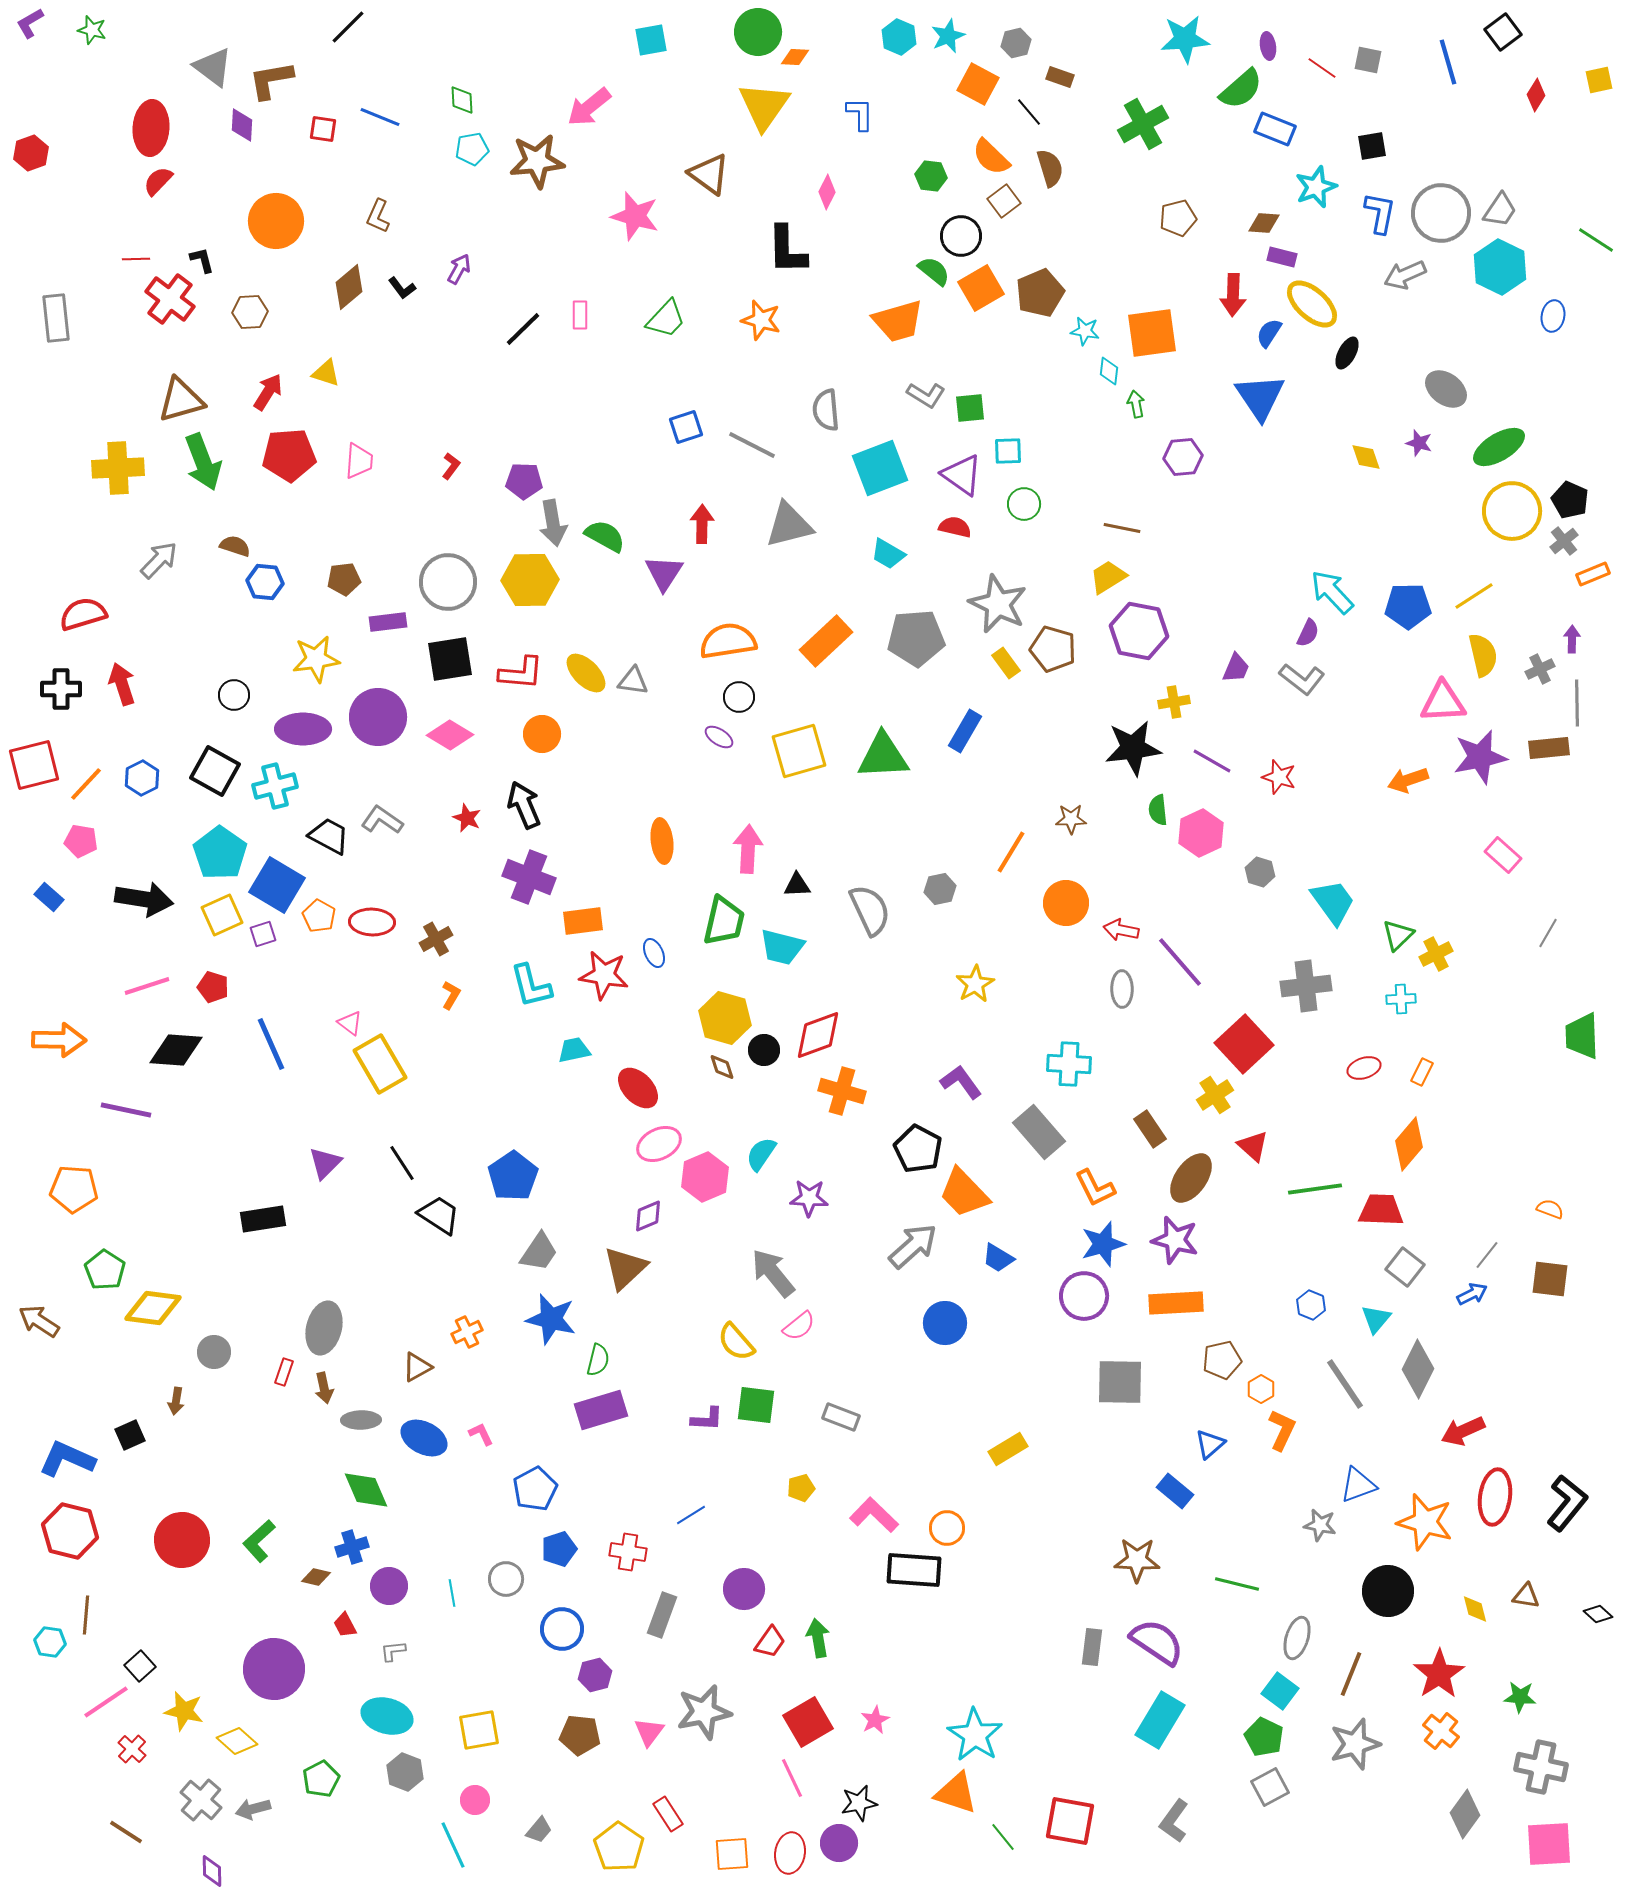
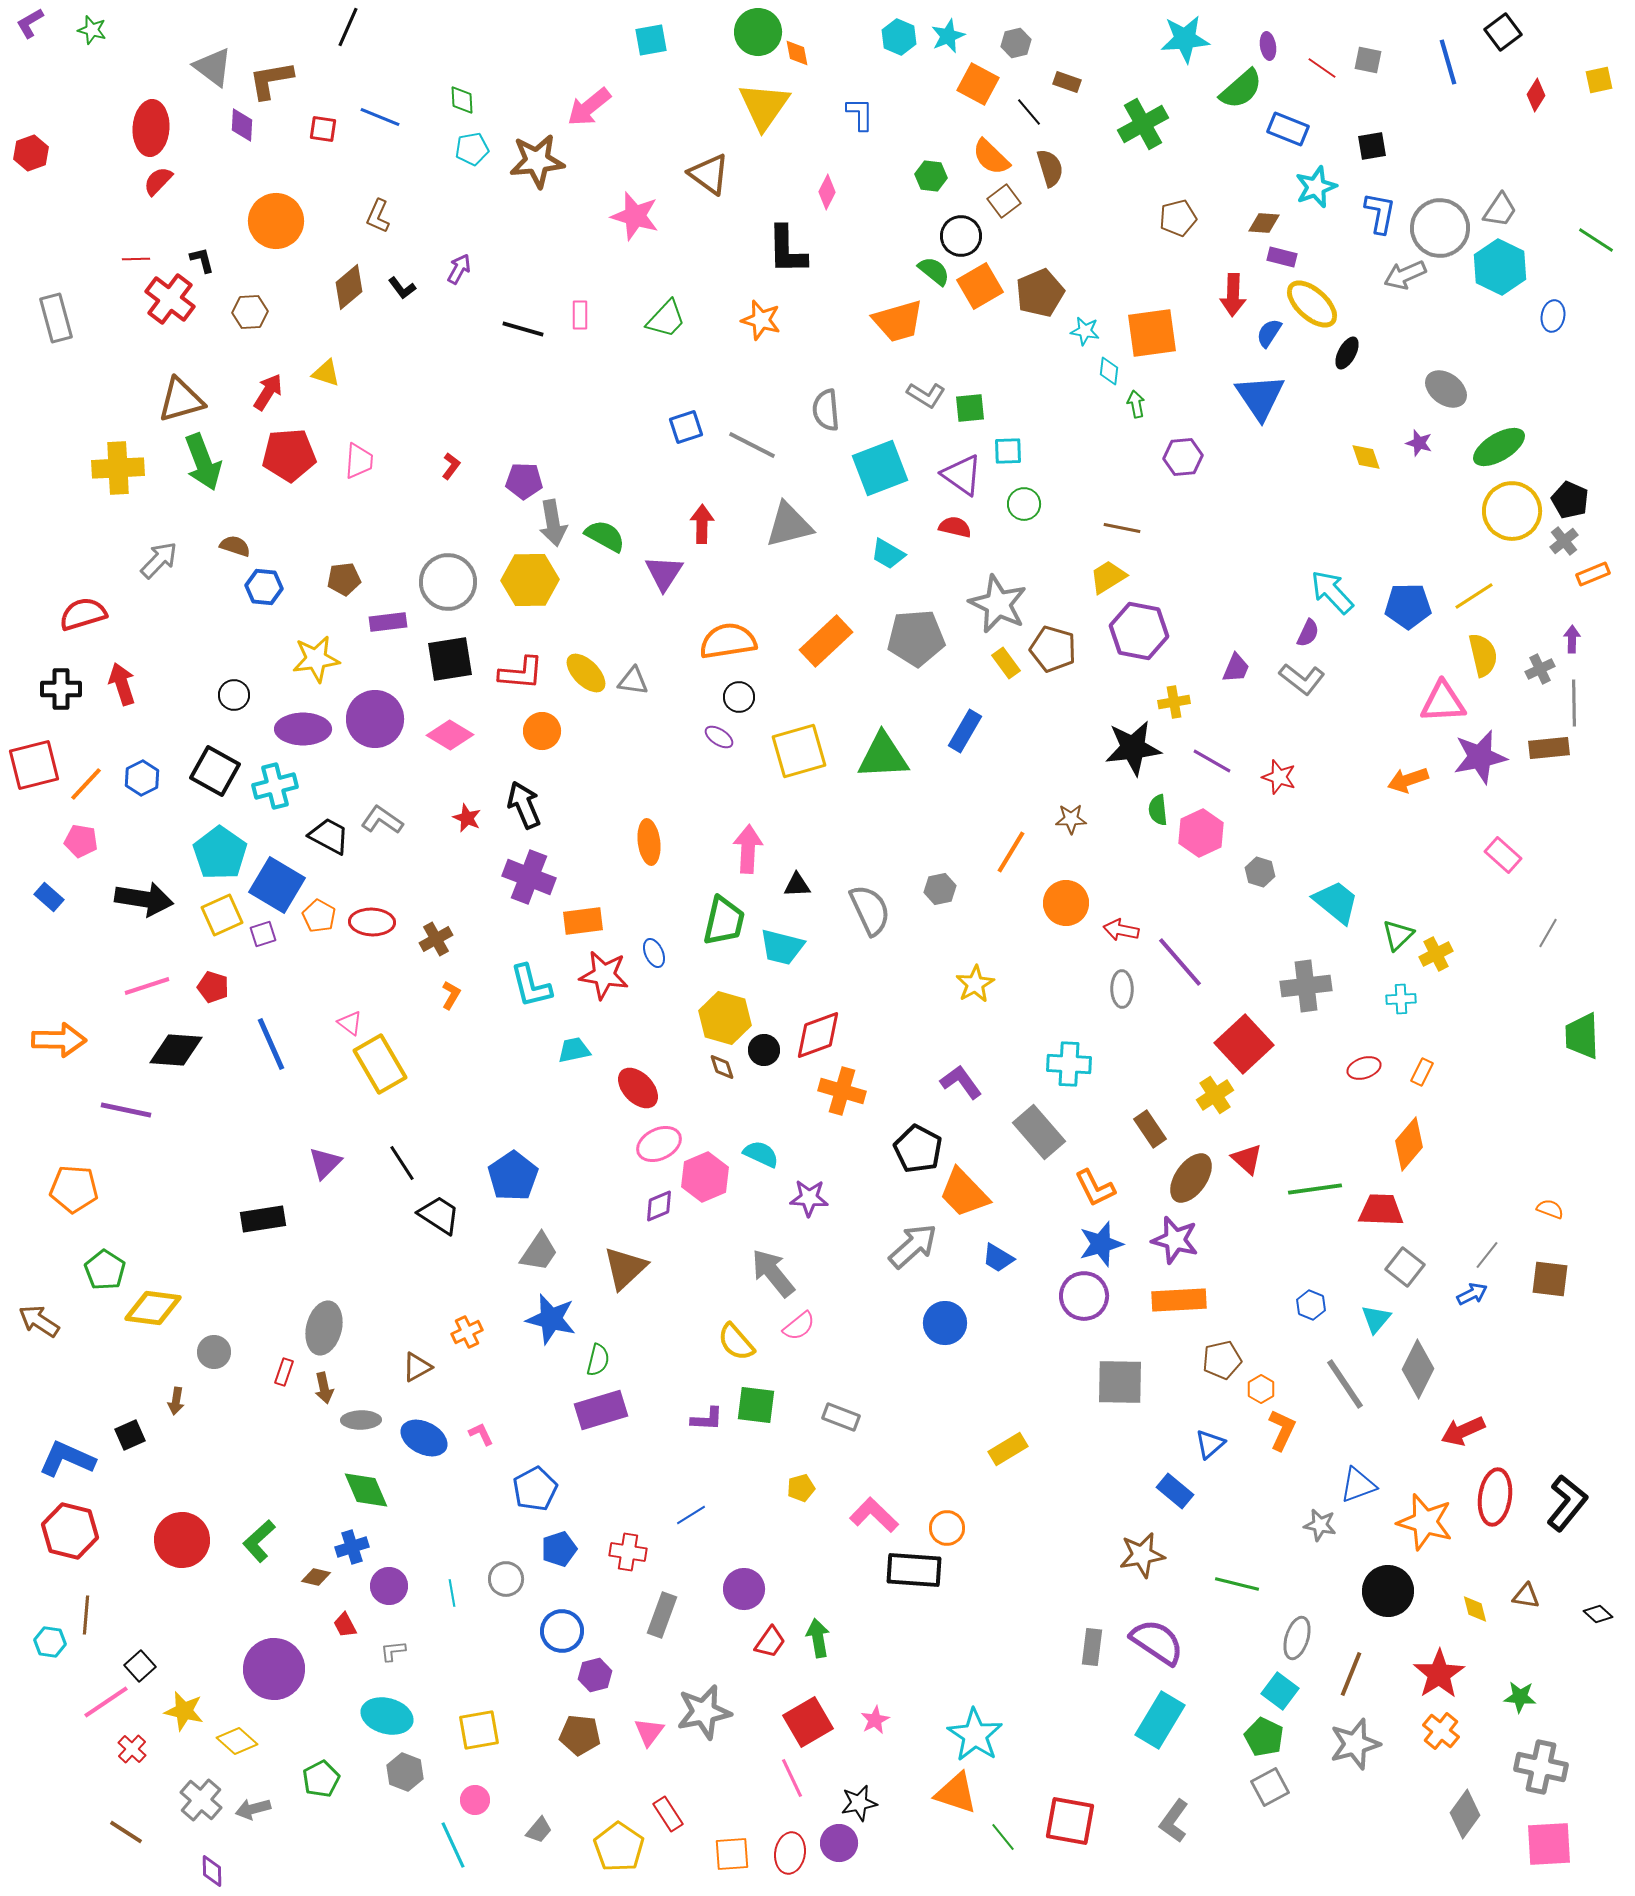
black line at (348, 27): rotated 21 degrees counterclockwise
orange diamond at (795, 57): moved 2 px right, 4 px up; rotated 76 degrees clockwise
brown rectangle at (1060, 77): moved 7 px right, 5 px down
blue rectangle at (1275, 129): moved 13 px right
gray circle at (1441, 213): moved 1 px left, 15 px down
orange square at (981, 288): moved 1 px left, 2 px up
gray rectangle at (56, 318): rotated 9 degrees counterclockwise
black line at (523, 329): rotated 60 degrees clockwise
blue hexagon at (265, 582): moved 1 px left, 5 px down
gray line at (1577, 703): moved 3 px left
purple circle at (378, 717): moved 3 px left, 2 px down
orange circle at (542, 734): moved 3 px up
orange ellipse at (662, 841): moved 13 px left, 1 px down
cyan trapezoid at (1333, 902): moved 3 px right; rotated 15 degrees counterclockwise
red triangle at (1253, 1146): moved 6 px left, 13 px down
cyan semicircle at (761, 1154): rotated 81 degrees clockwise
purple diamond at (648, 1216): moved 11 px right, 10 px up
blue star at (1103, 1244): moved 2 px left
orange rectangle at (1176, 1303): moved 3 px right, 3 px up
brown star at (1137, 1560): moved 5 px right, 5 px up; rotated 12 degrees counterclockwise
blue circle at (562, 1629): moved 2 px down
